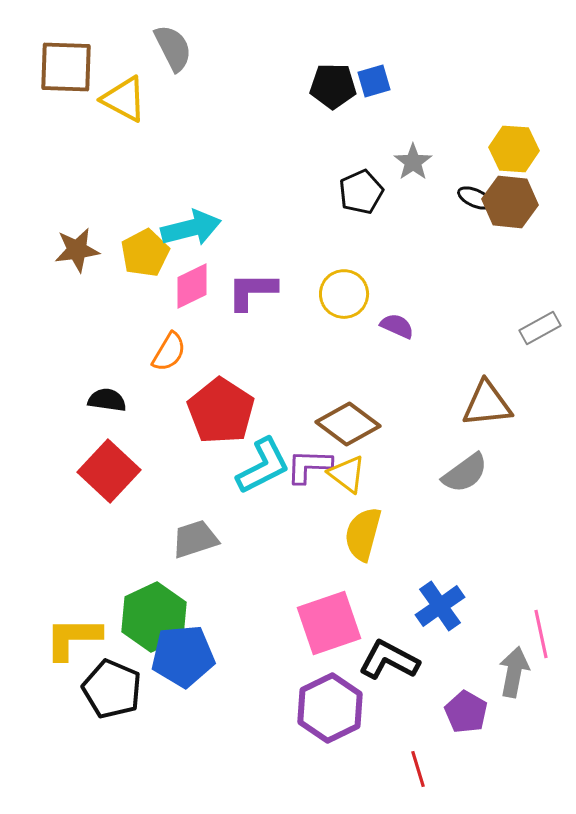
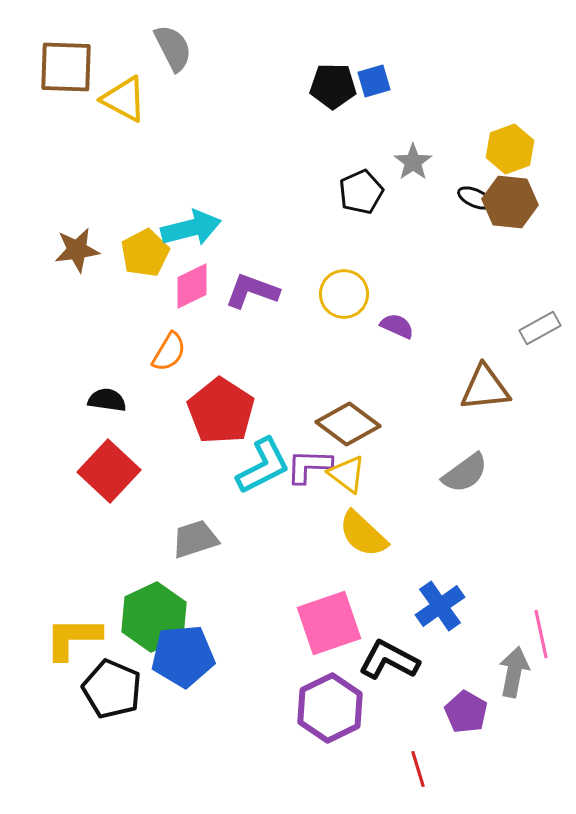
yellow hexagon at (514, 149): moved 4 px left; rotated 24 degrees counterclockwise
purple L-shape at (252, 291): rotated 20 degrees clockwise
brown triangle at (487, 404): moved 2 px left, 16 px up
yellow semicircle at (363, 534): rotated 62 degrees counterclockwise
